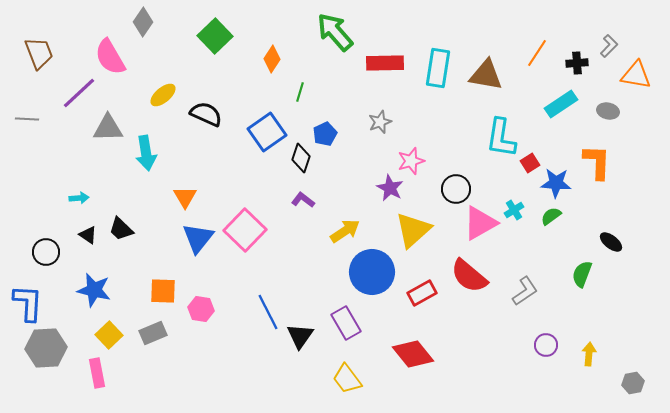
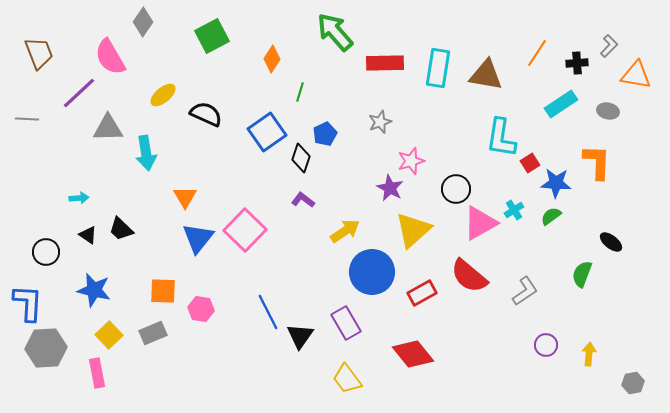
green square at (215, 36): moved 3 px left; rotated 16 degrees clockwise
